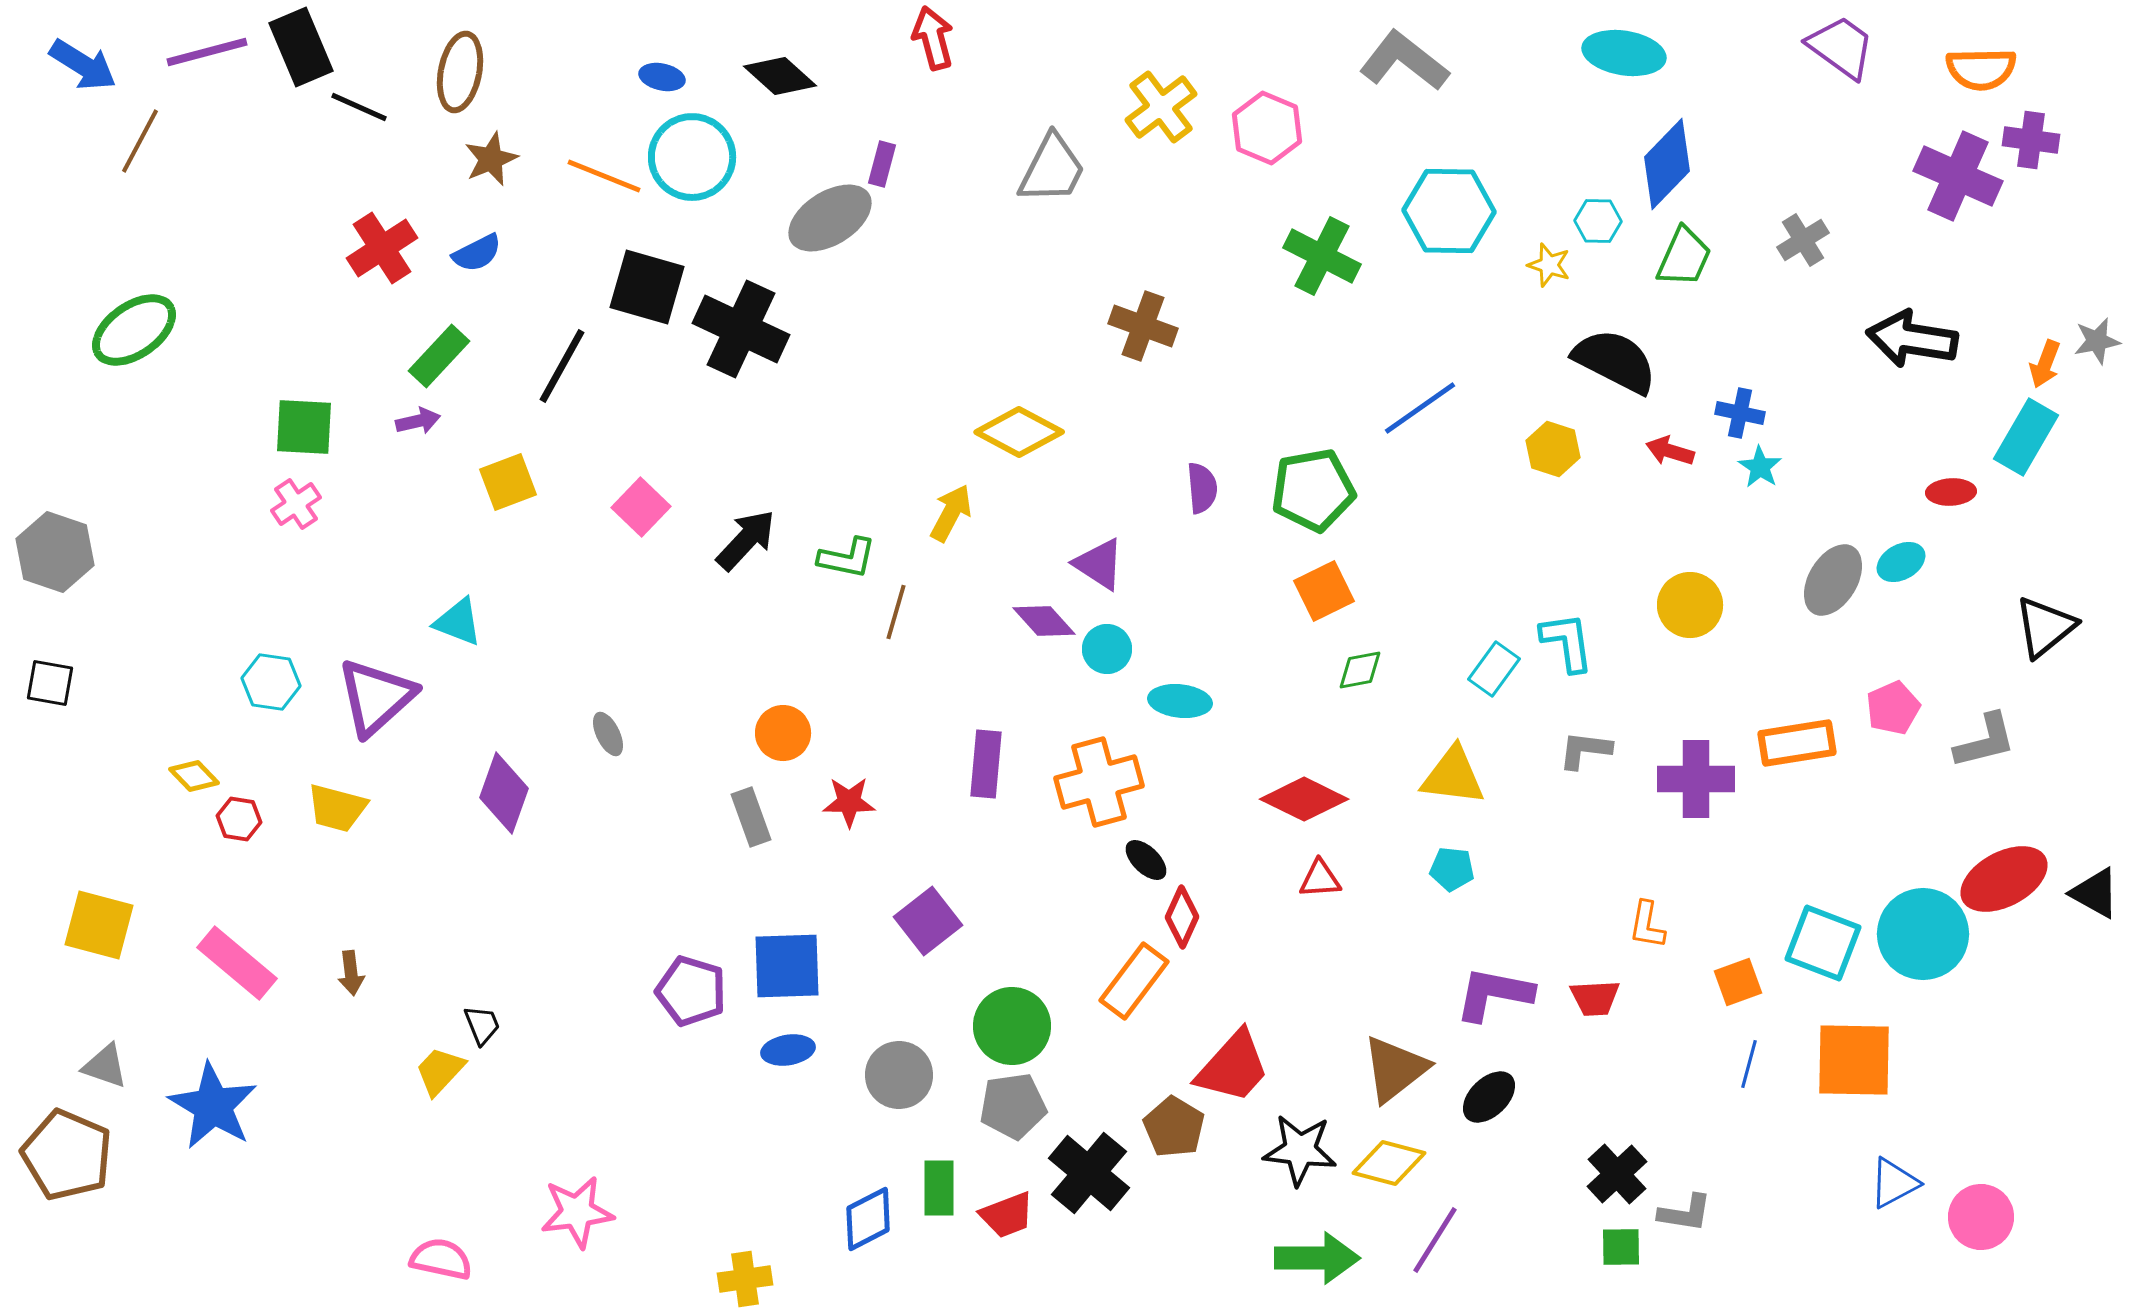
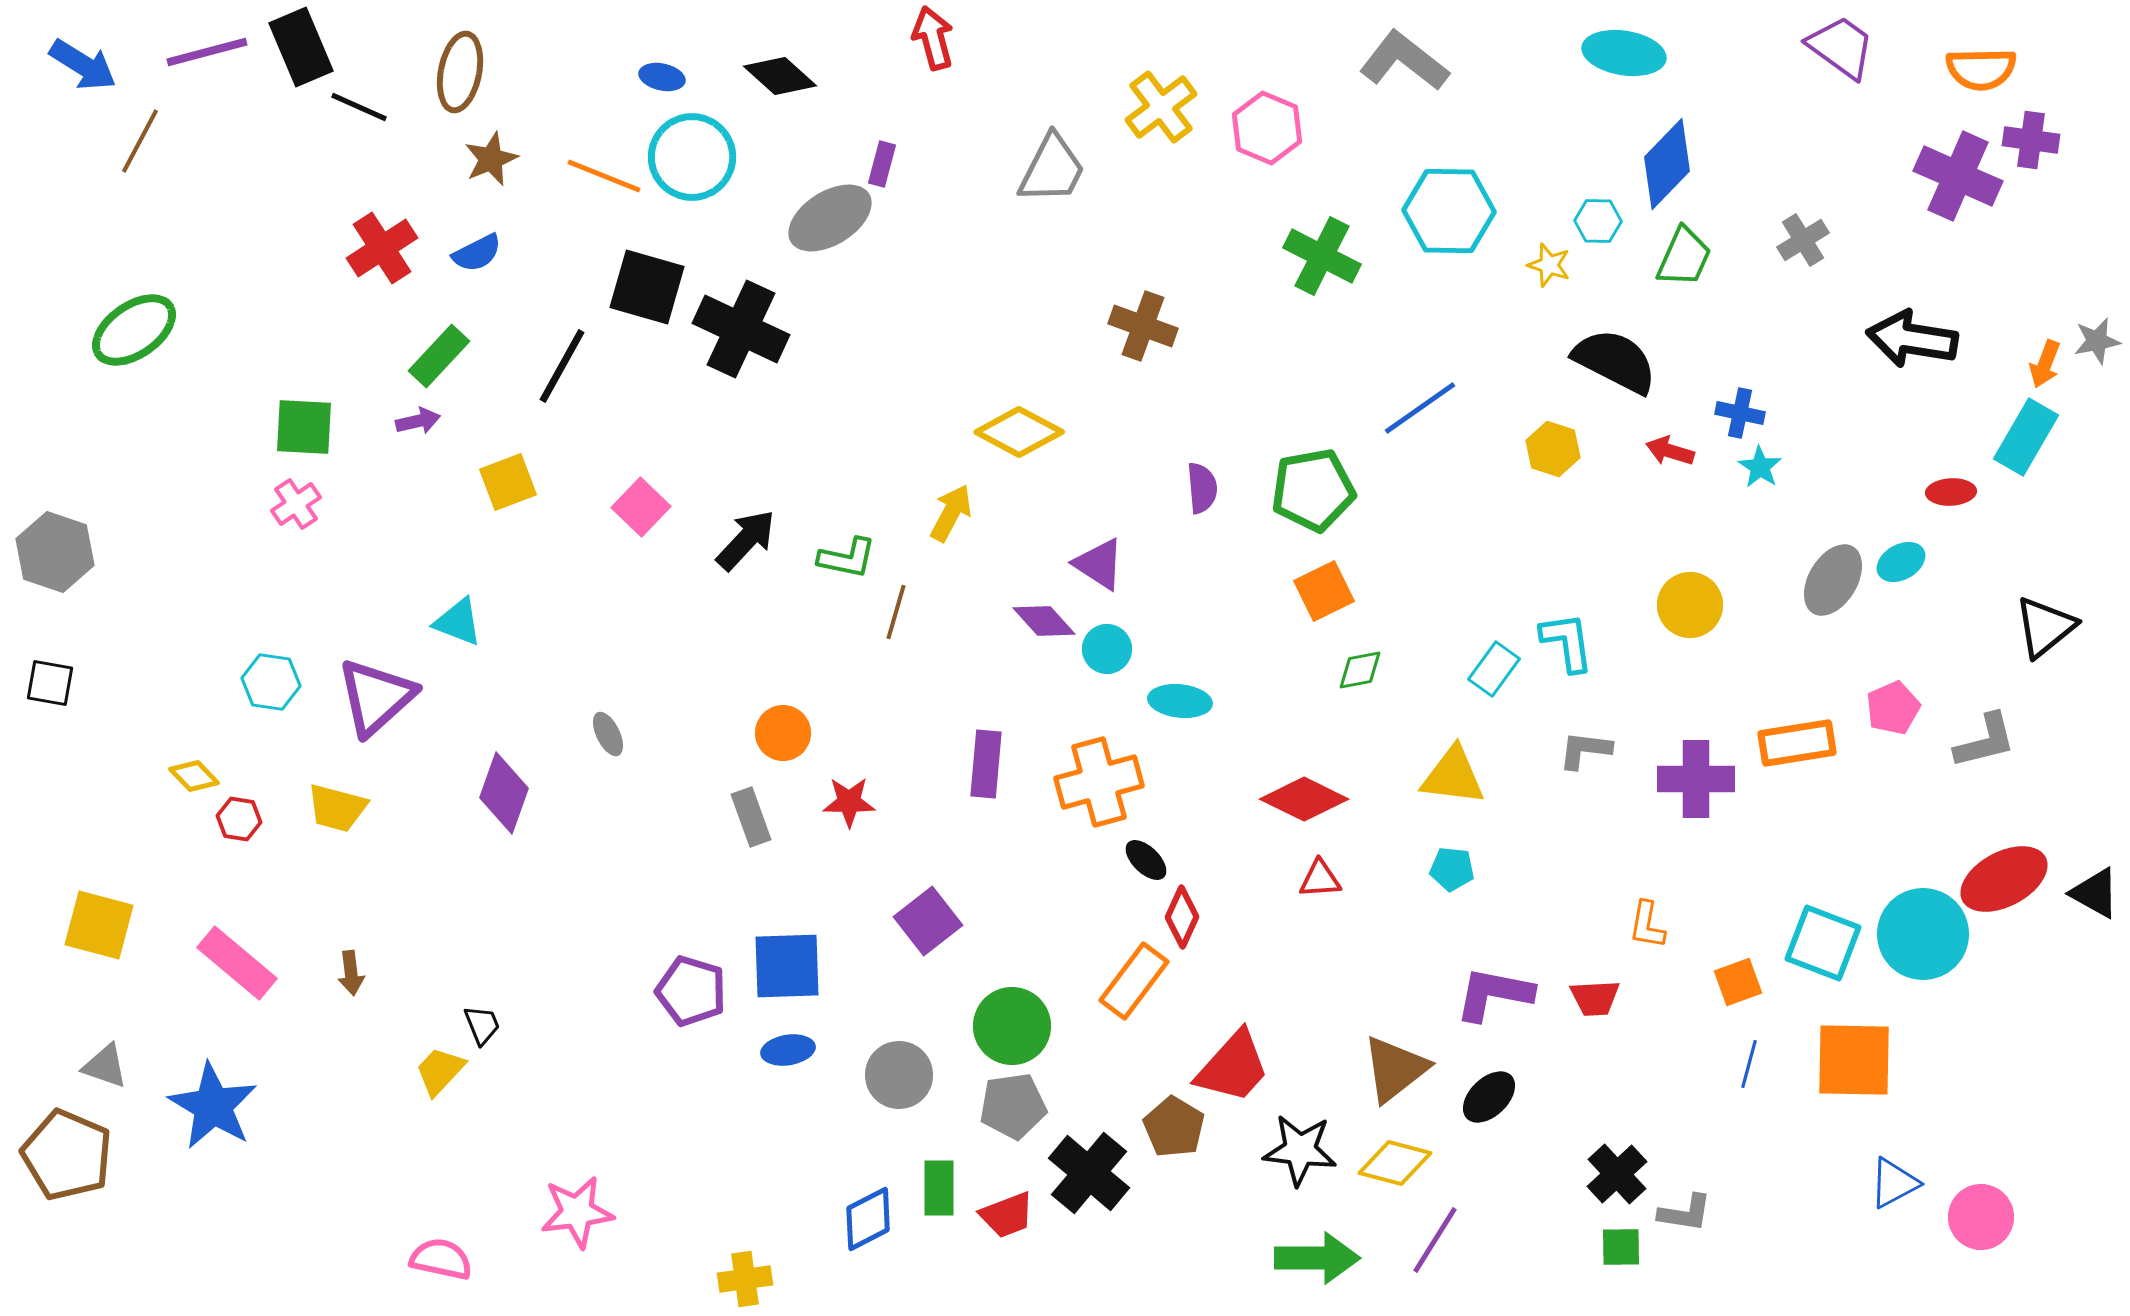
yellow diamond at (1389, 1163): moved 6 px right
